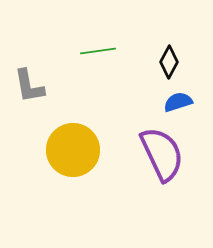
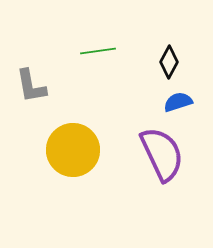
gray L-shape: moved 2 px right
